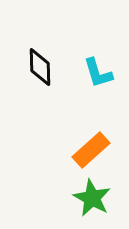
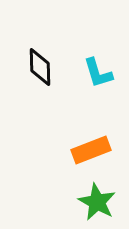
orange rectangle: rotated 21 degrees clockwise
green star: moved 5 px right, 4 px down
